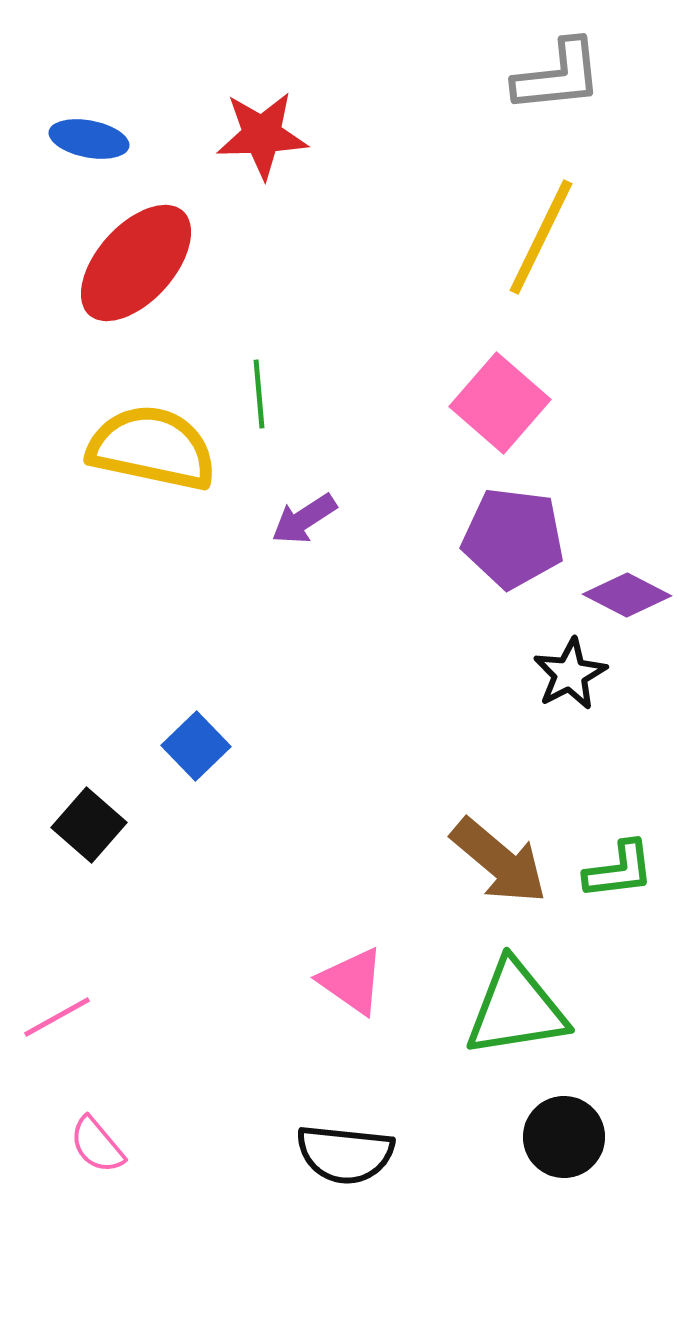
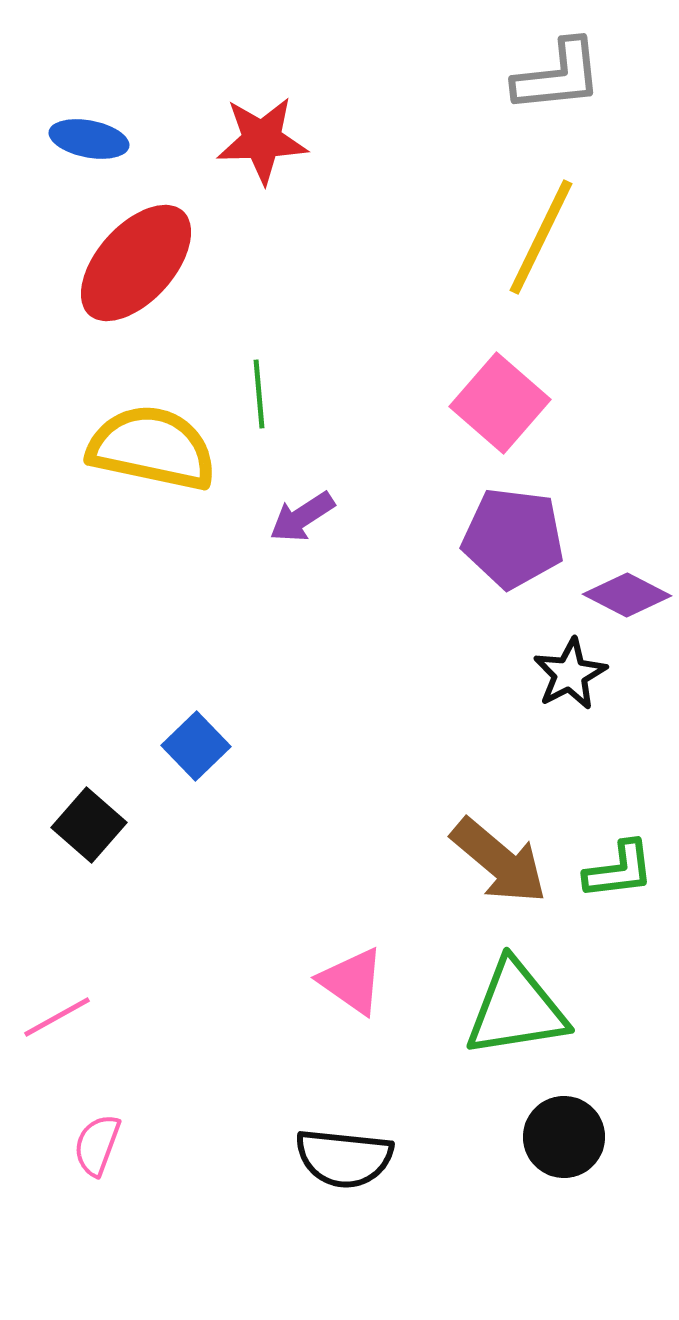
red star: moved 5 px down
purple arrow: moved 2 px left, 2 px up
pink semicircle: rotated 60 degrees clockwise
black semicircle: moved 1 px left, 4 px down
